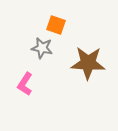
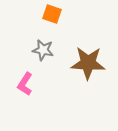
orange square: moved 4 px left, 11 px up
gray star: moved 1 px right, 2 px down
